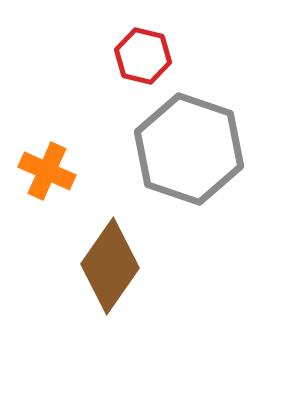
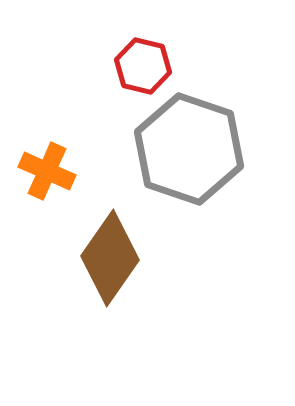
red hexagon: moved 10 px down
brown diamond: moved 8 px up
